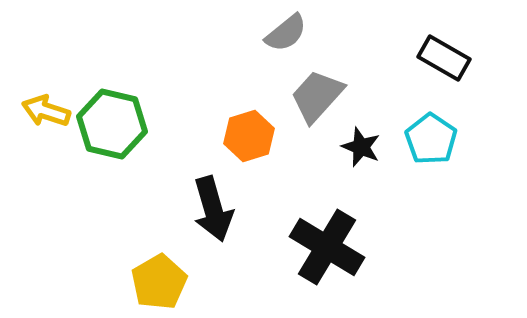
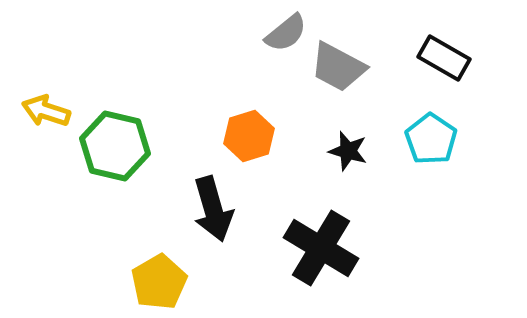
gray trapezoid: moved 21 px right, 29 px up; rotated 104 degrees counterclockwise
green hexagon: moved 3 px right, 22 px down
black star: moved 13 px left, 4 px down; rotated 6 degrees counterclockwise
black cross: moved 6 px left, 1 px down
